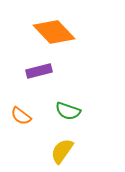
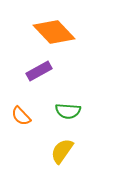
purple rectangle: rotated 15 degrees counterclockwise
green semicircle: rotated 15 degrees counterclockwise
orange semicircle: rotated 10 degrees clockwise
